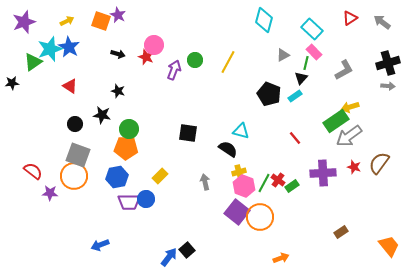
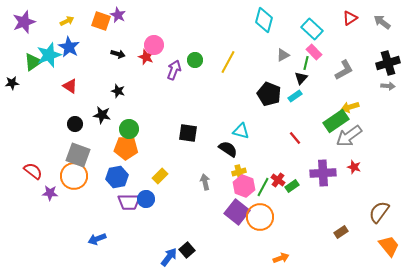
cyan star at (50, 49): moved 1 px left, 6 px down
brown semicircle at (379, 163): moved 49 px down
green line at (264, 183): moved 1 px left, 4 px down
blue arrow at (100, 245): moved 3 px left, 6 px up
